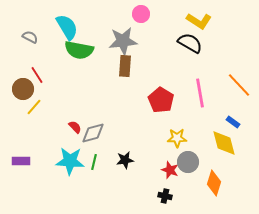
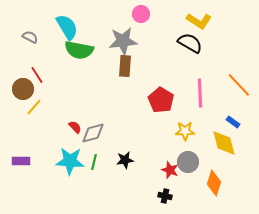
pink line: rotated 8 degrees clockwise
yellow star: moved 8 px right, 7 px up
